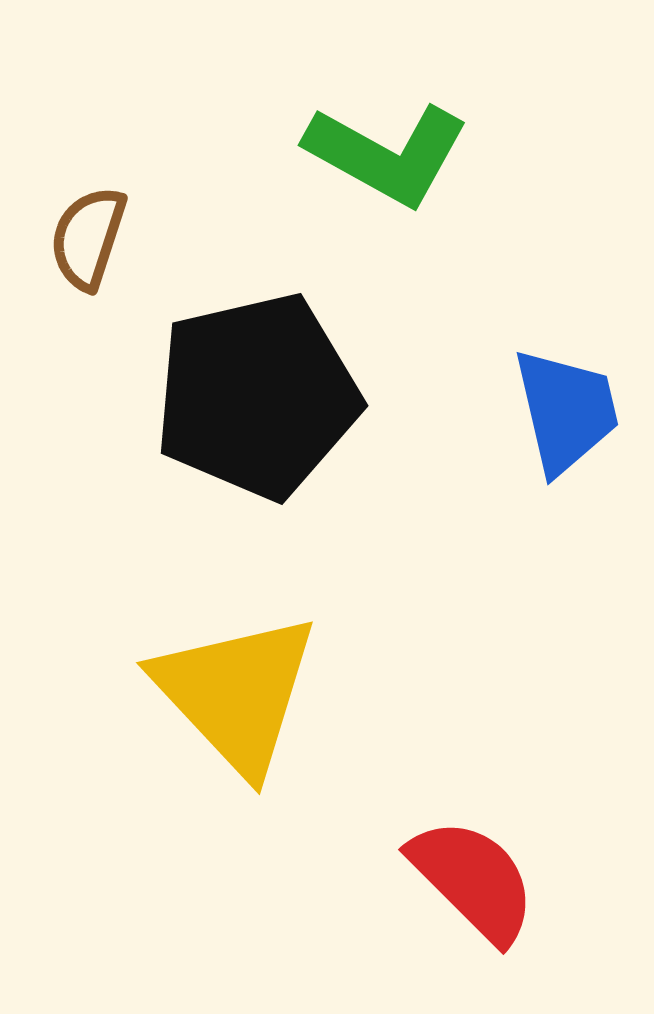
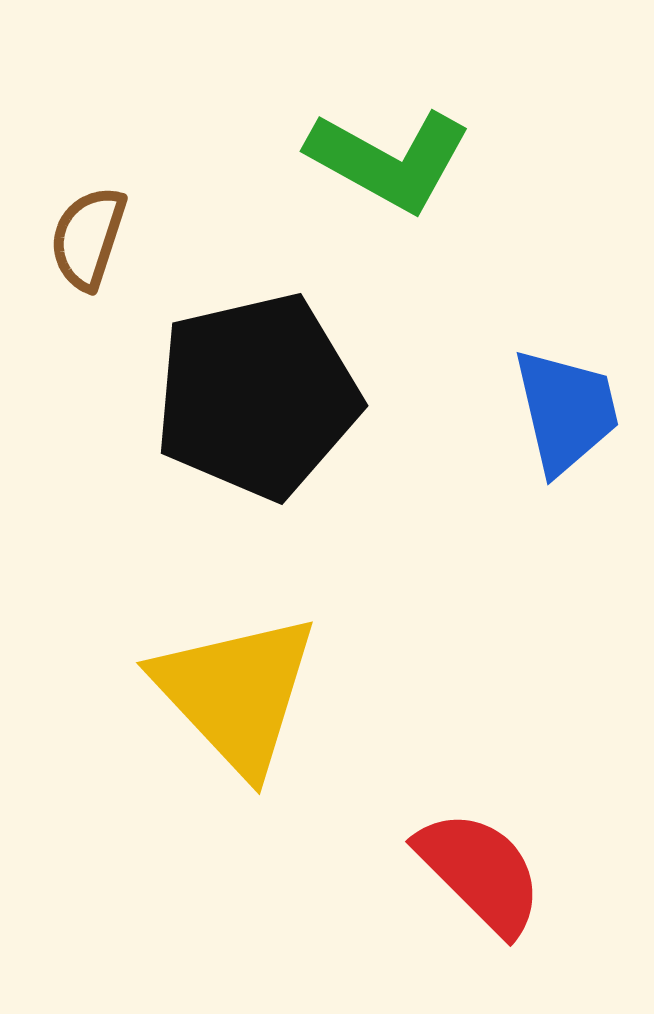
green L-shape: moved 2 px right, 6 px down
red semicircle: moved 7 px right, 8 px up
